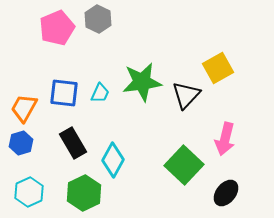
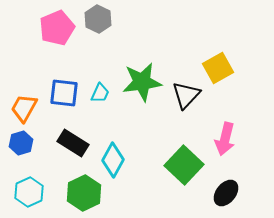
black rectangle: rotated 28 degrees counterclockwise
